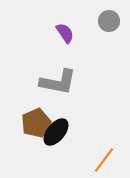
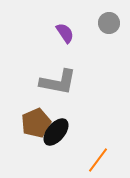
gray circle: moved 2 px down
orange line: moved 6 px left
